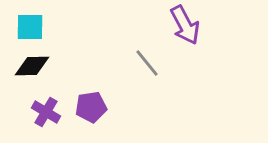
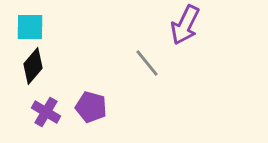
purple arrow: rotated 54 degrees clockwise
black diamond: moved 1 px right; rotated 48 degrees counterclockwise
purple pentagon: rotated 24 degrees clockwise
